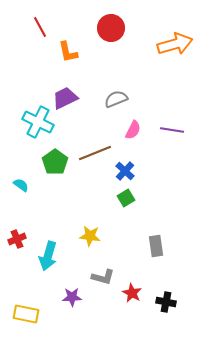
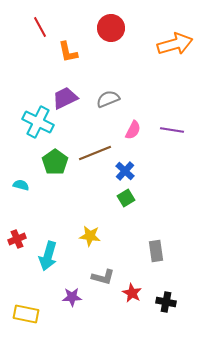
gray semicircle: moved 8 px left
cyan semicircle: rotated 21 degrees counterclockwise
gray rectangle: moved 5 px down
